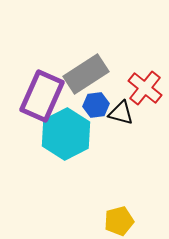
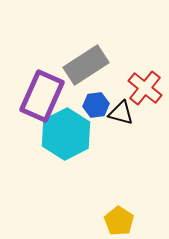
gray rectangle: moved 9 px up
yellow pentagon: rotated 24 degrees counterclockwise
